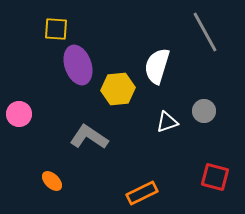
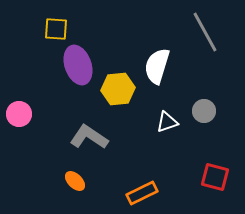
orange ellipse: moved 23 px right
